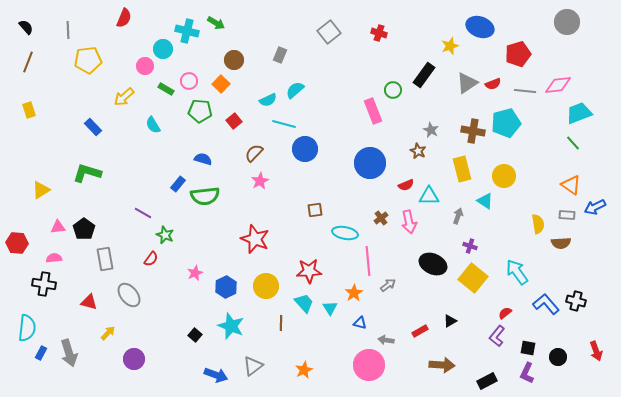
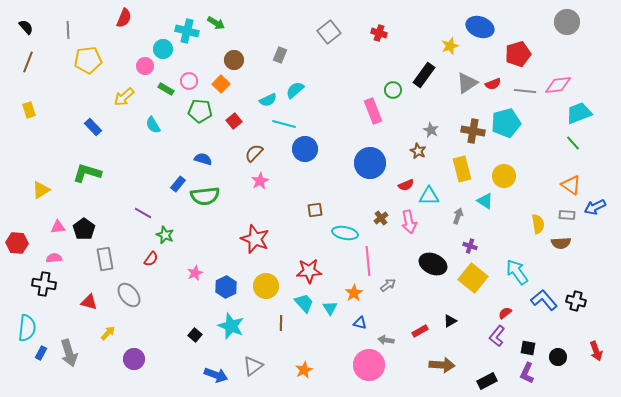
blue L-shape at (546, 304): moved 2 px left, 4 px up
